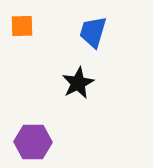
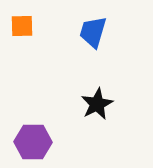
black star: moved 19 px right, 21 px down
